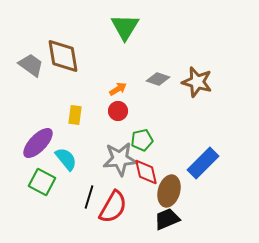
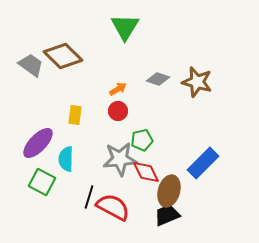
brown diamond: rotated 36 degrees counterclockwise
cyan semicircle: rotated 140 degrees counterclockwise
red diamond: rotated 12 degrees counterclockwise
red semicircle: rotated 92 degrees counterclockwise
black trapezoid: moved 4 px up
